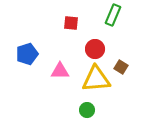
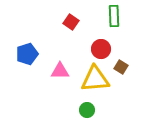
green rectangle: moved 1 px right, 1 px down; rotated 25 degrees counterclockwise
red square: moved 1 px up; rotated 28 degrees clockwise
red circle: moved 6 px right
yellow triangle: moved 1 px left
